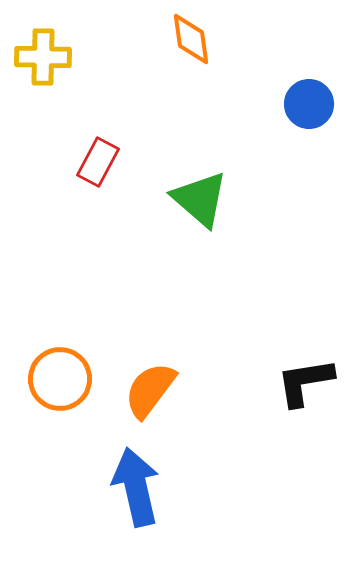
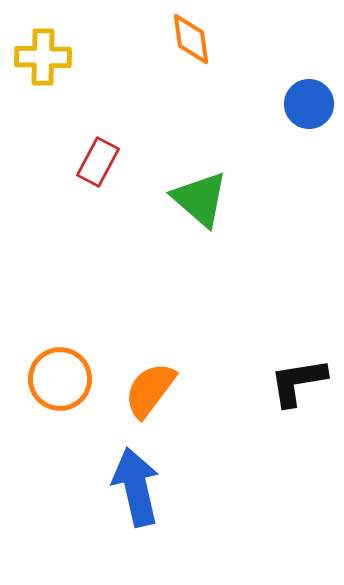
black L-shape: moved 7 px left
